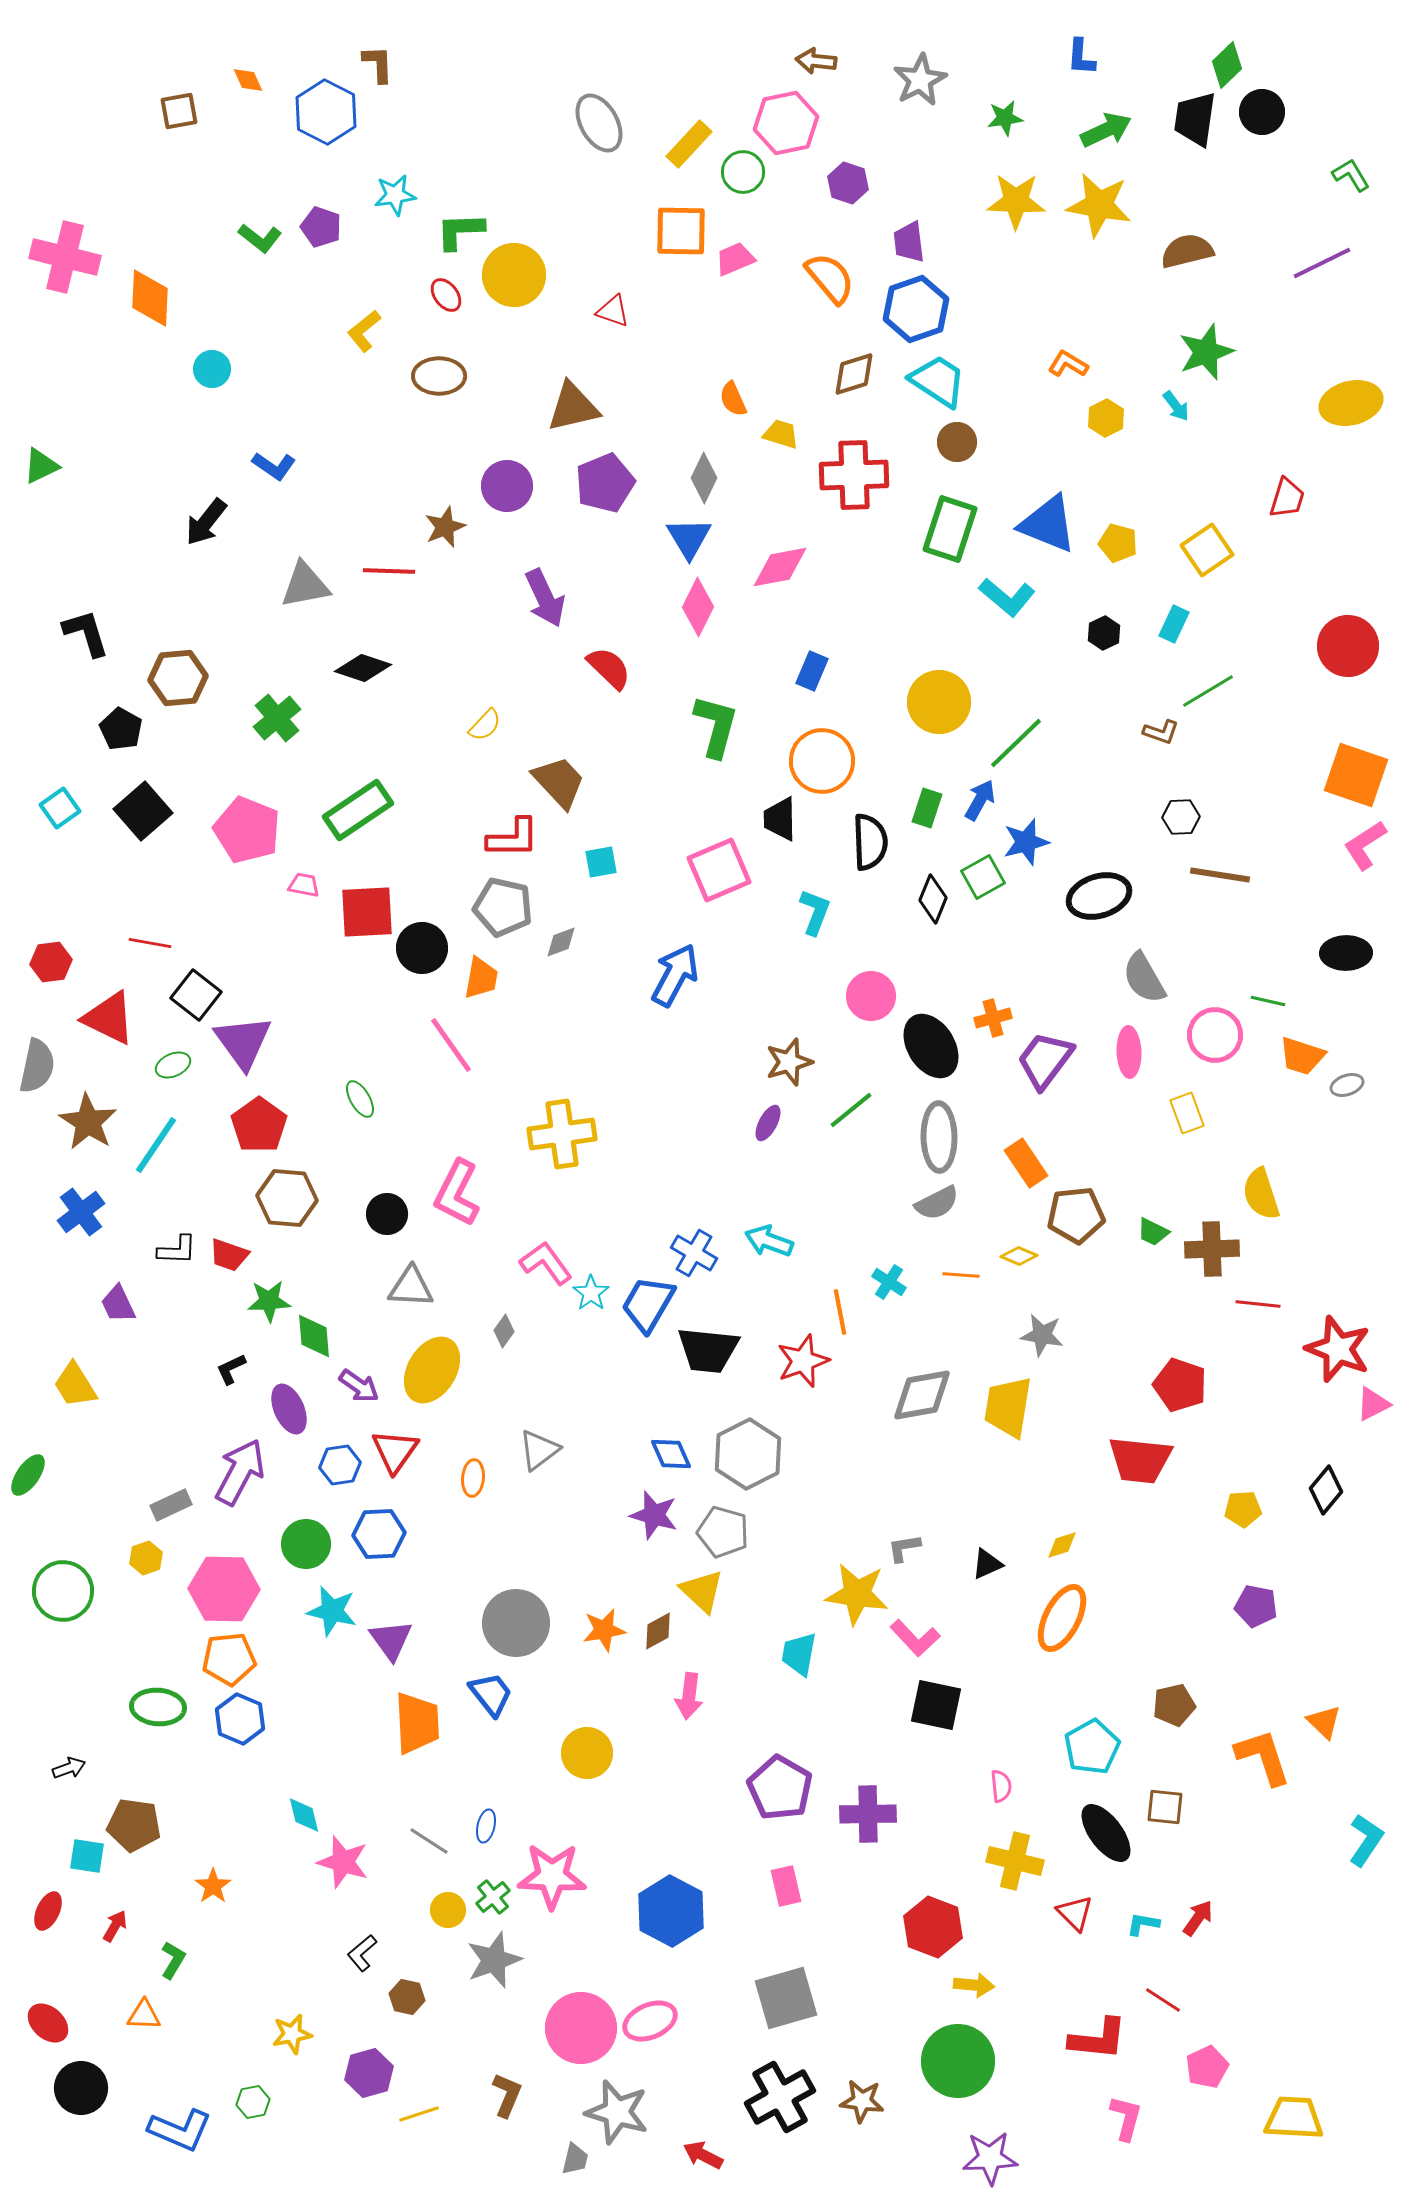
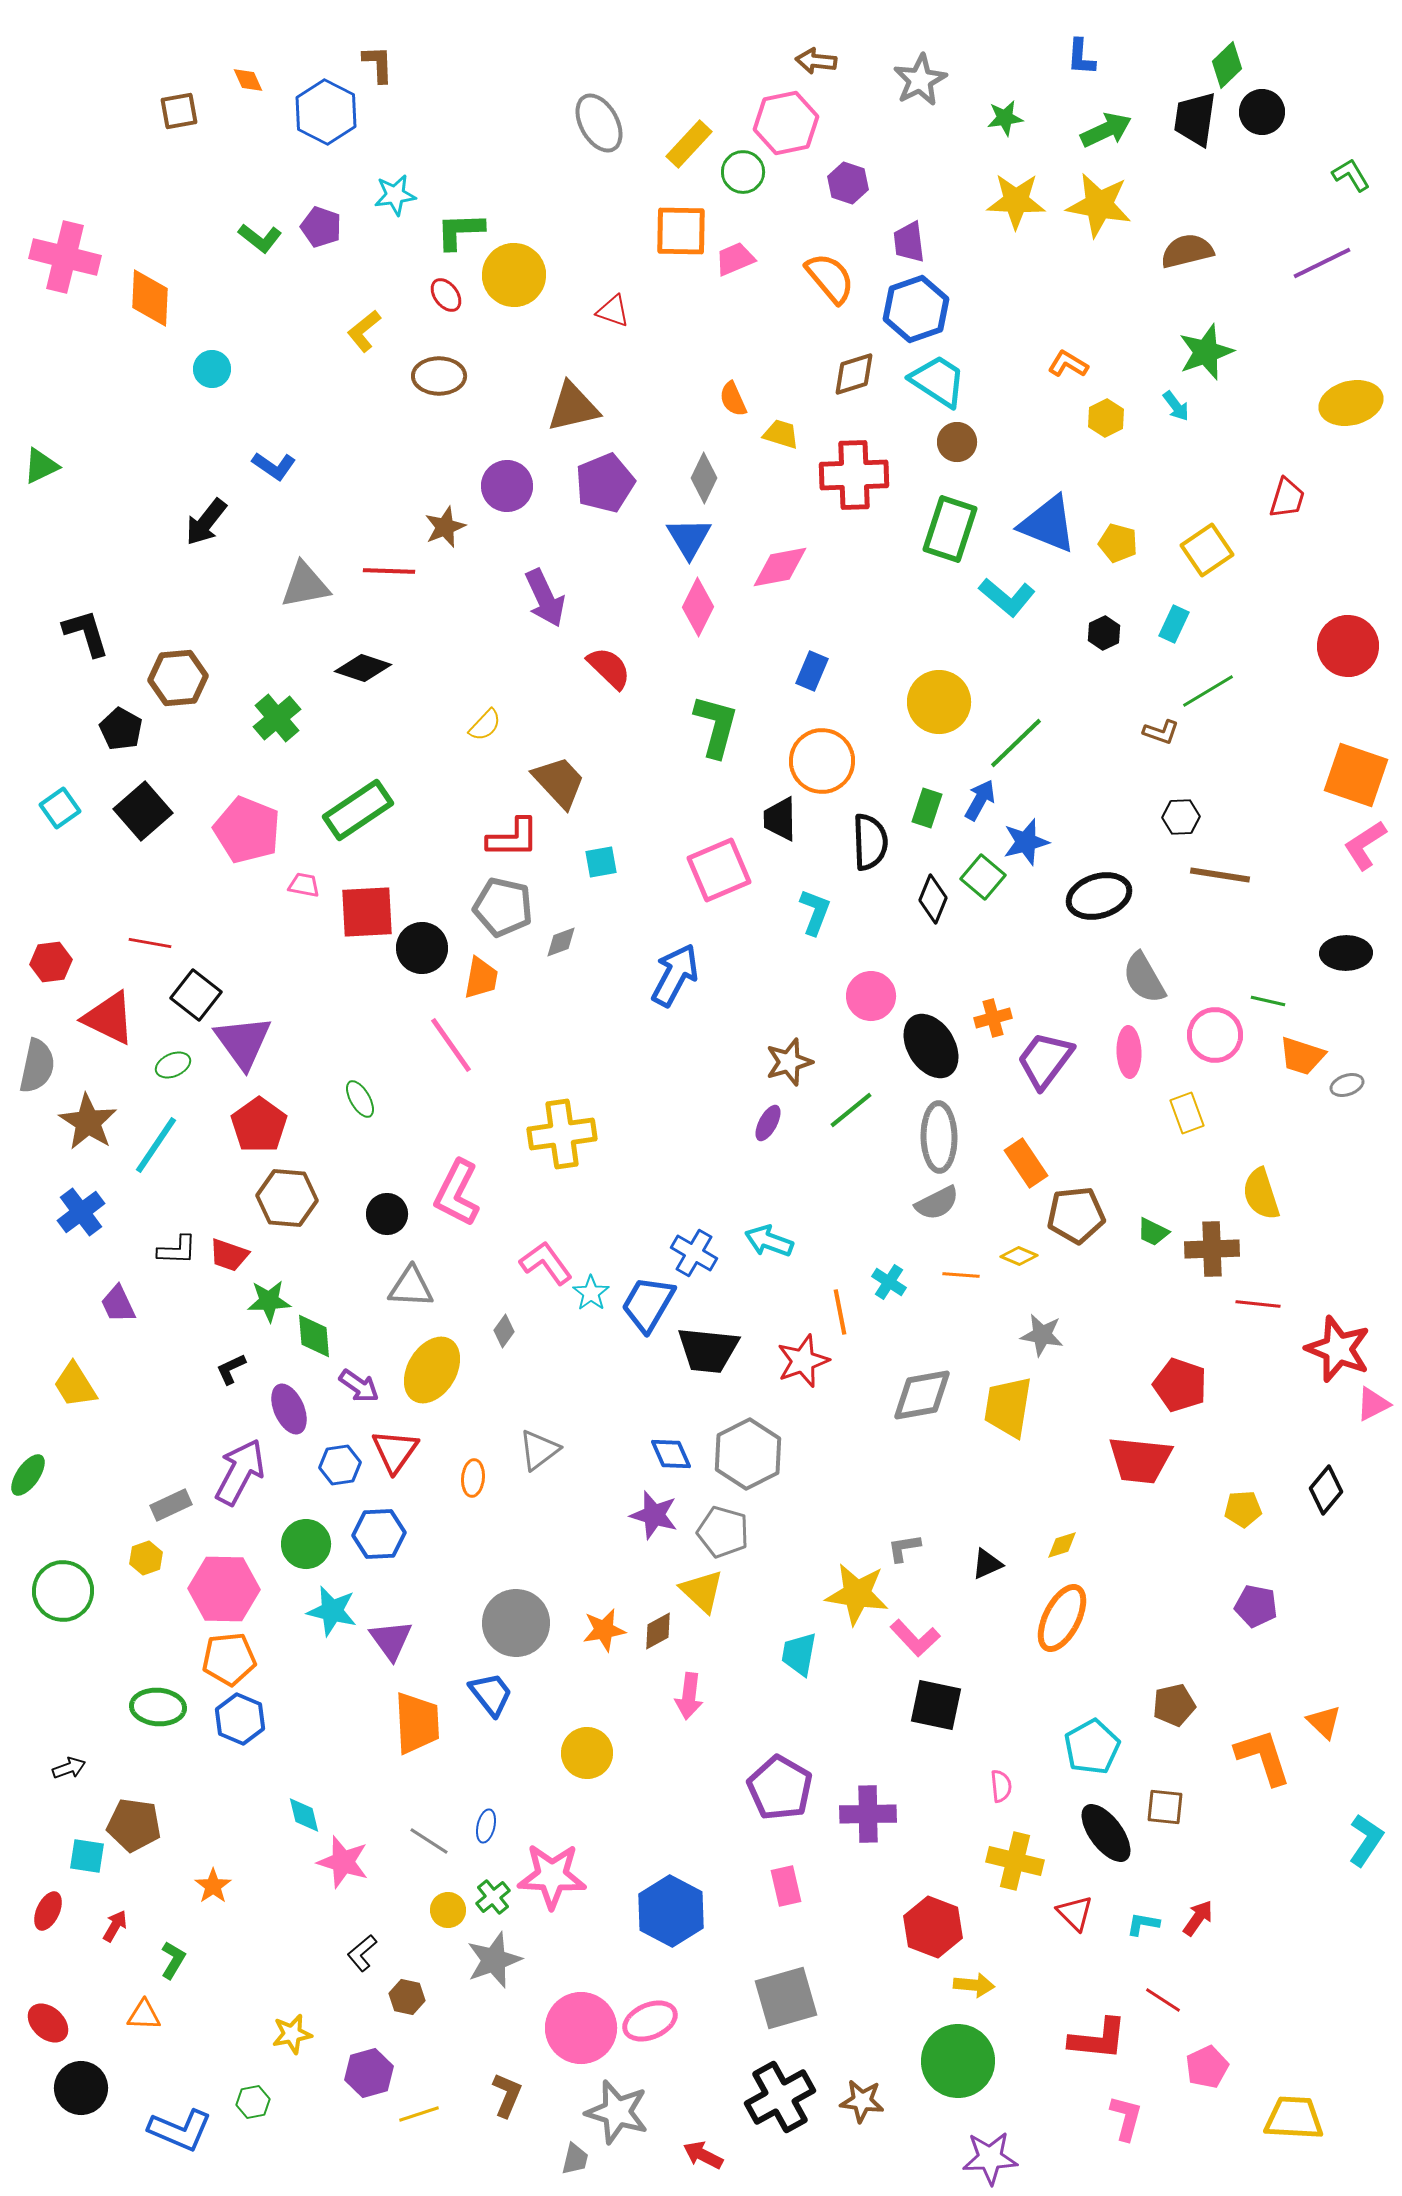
green square at (983, 877): rotated 21 degrees counterclockwise
